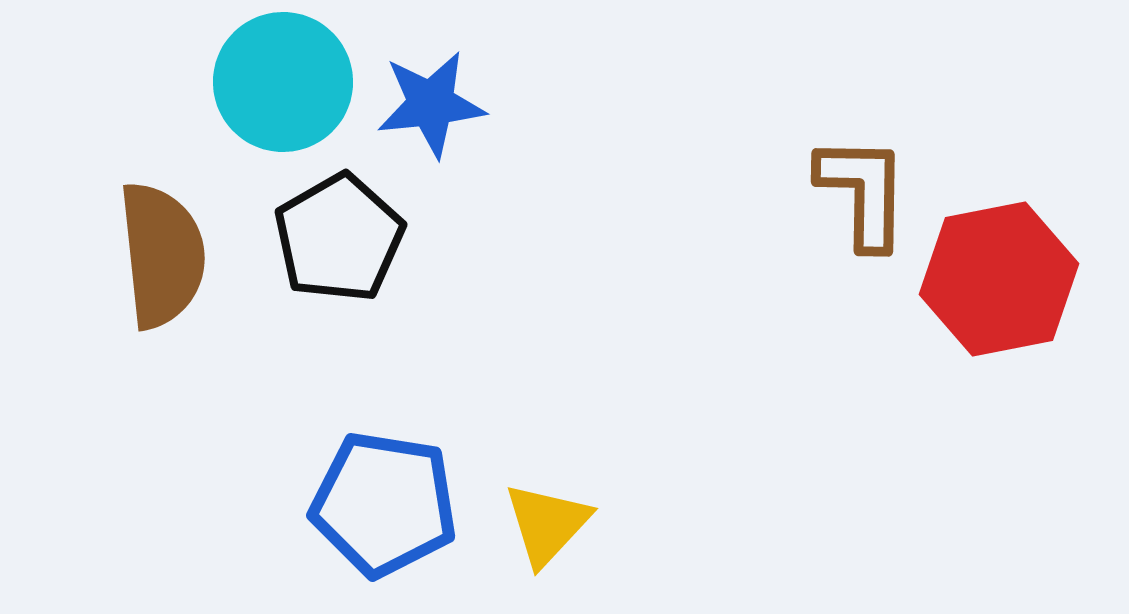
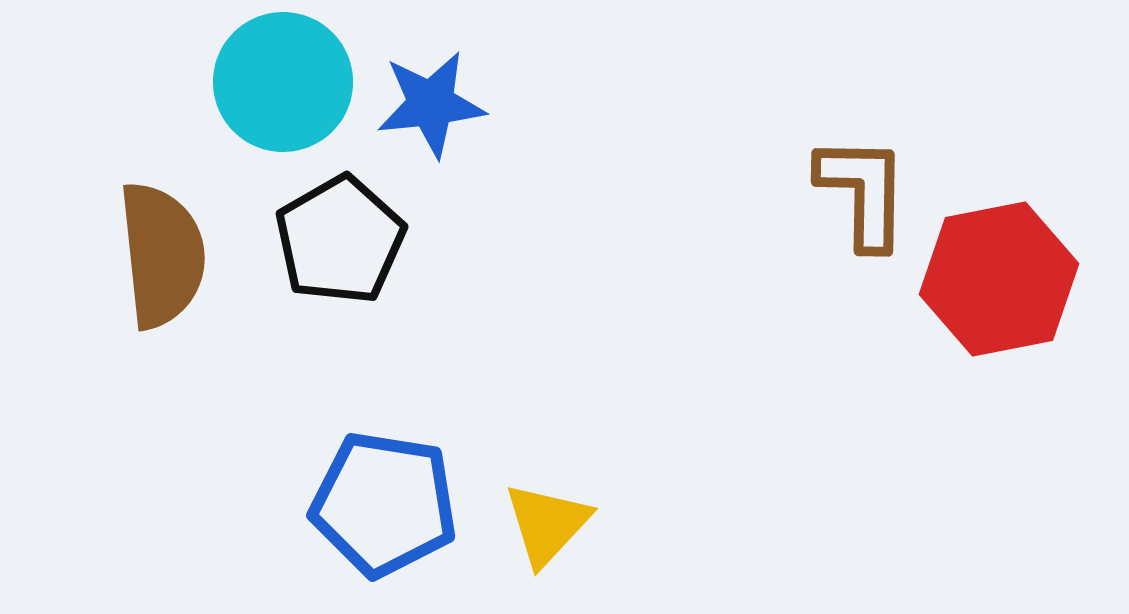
black pentagon: moved 1 px right, 2 px down
